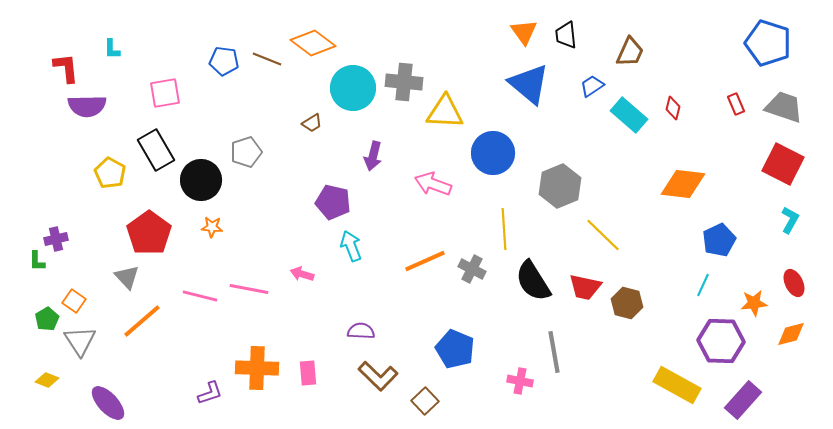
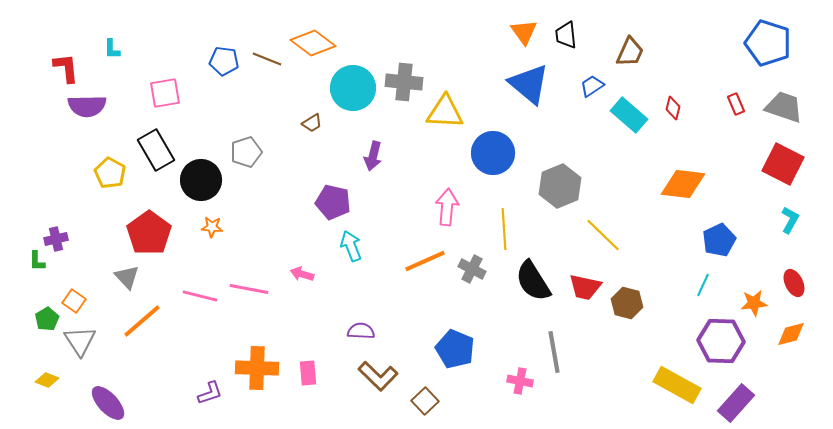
pink arrow at (433, 184): moved 14 px right, 23 px down; rotated 75 degrees clockwise
purple rectangle at (743, 400): moved 7 px left, 3 px down
